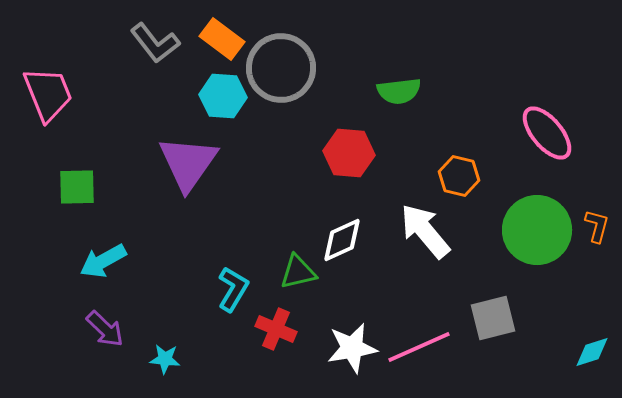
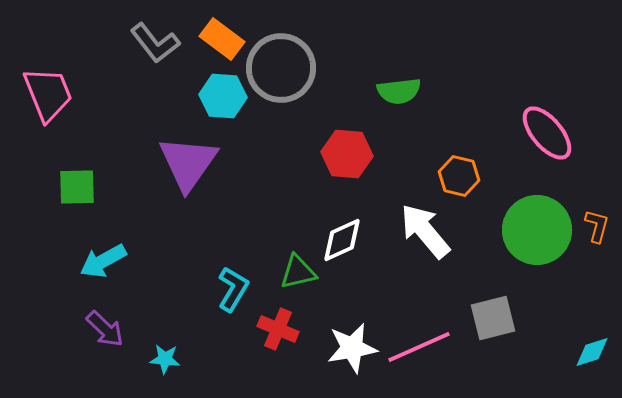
red hexagon: moved 2 px left, 1 px down
red cross: moved 2 px right
